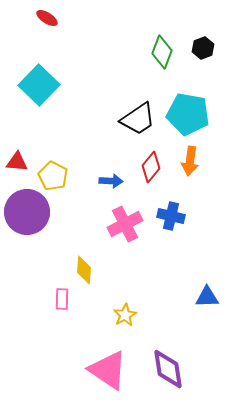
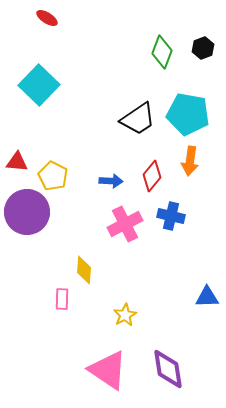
red diamond: moved 1 px right, 9 px down
